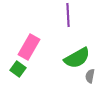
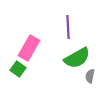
purple line: moved 12 px down
pink rectangle: moved 1 px down
